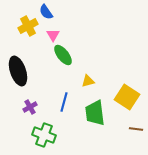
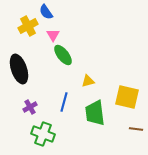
black ellipse: moved 1 px right, 2 px up
yellow square: rotated 20 degrees counterclockwise
green cross: moved 1 px left, 1 px up
